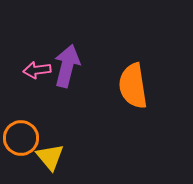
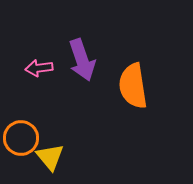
purple arrow: moved 15 px right, 6 px up; rotated 147 degrees clockwise
pink arrow: moved 2 px right, 2 px up
